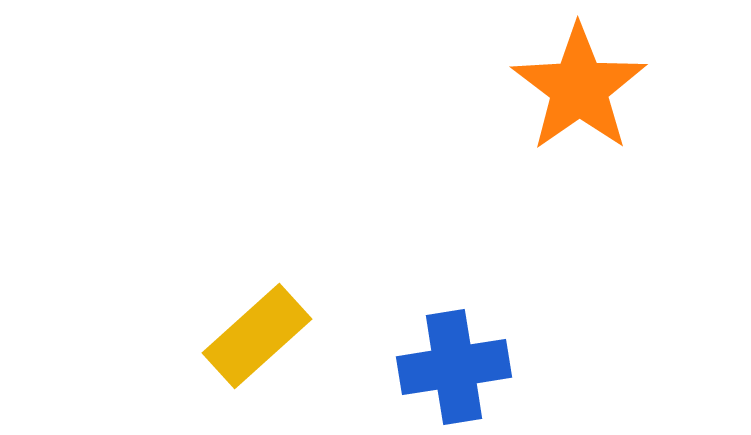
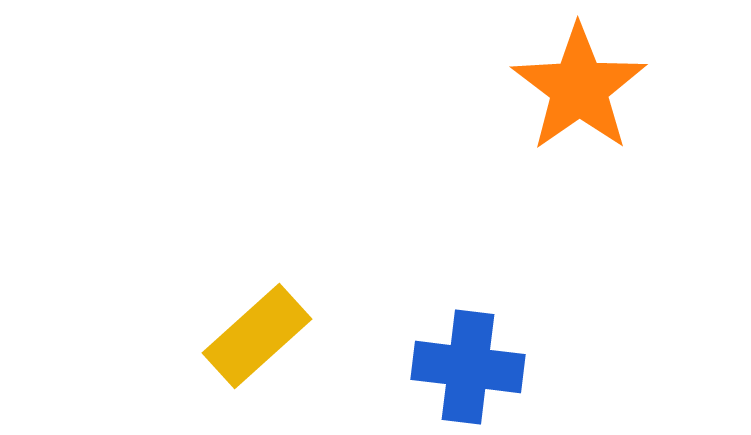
blue cross: moved 14 px right; rotated 16 degrees clockwise
